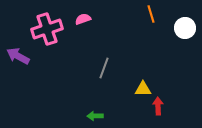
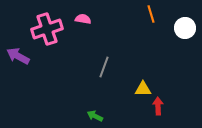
pink semicircle: rotated 28 degrees clockwise
gray line: moved 1 px up
green arrow: rotated 28 degrees clockwise
